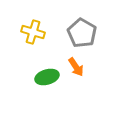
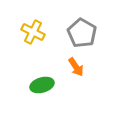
yellow cross: rotated 10 degrees clockwise
green ellipse: moved 5 px left, 8 px down
